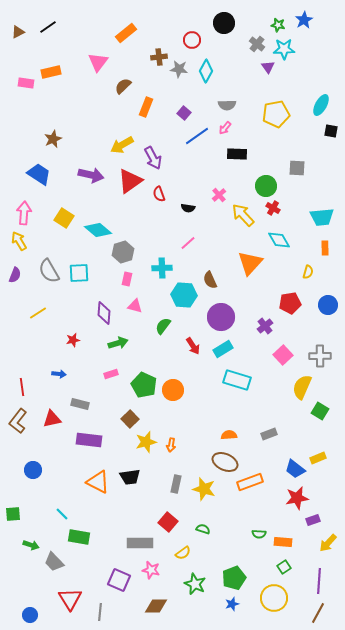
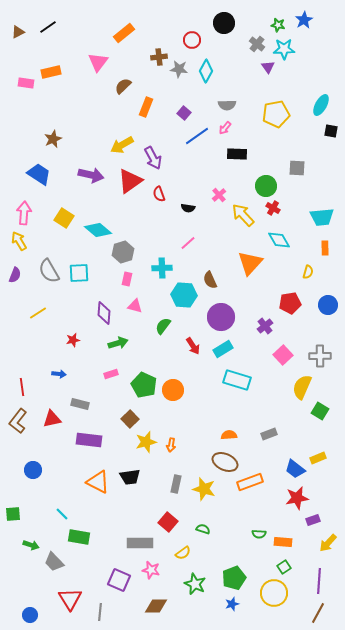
orange rectangle at (126, 33): moved 2 px left
yellow circle at (274, 598): moved 5 px up
